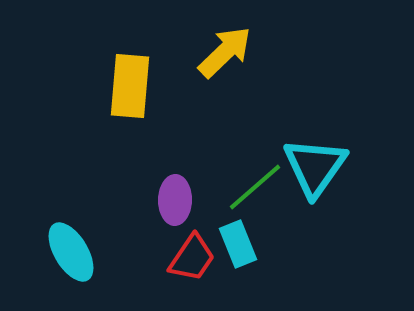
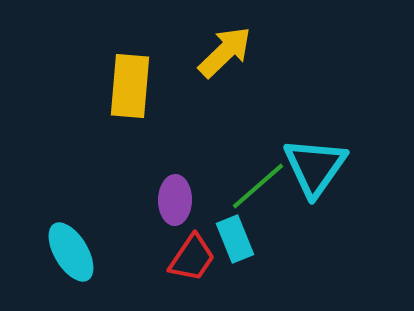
green line: moved 3 px right, 1 px up
cyan rectangle: moved 3 px left, 5 px up
